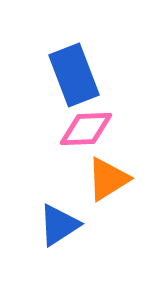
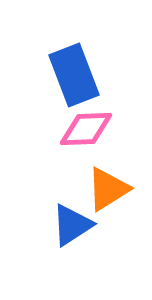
orange triangle: moved 10 px down
blue triangle: moved 13 px right
